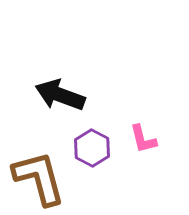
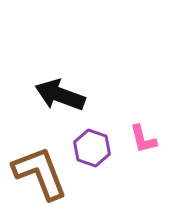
purple hexagon: rotated 9 degrees counterclockwise
brown L-shape: moved 1 px right, 5 px up; rotated 6 degrees counterclockwise
